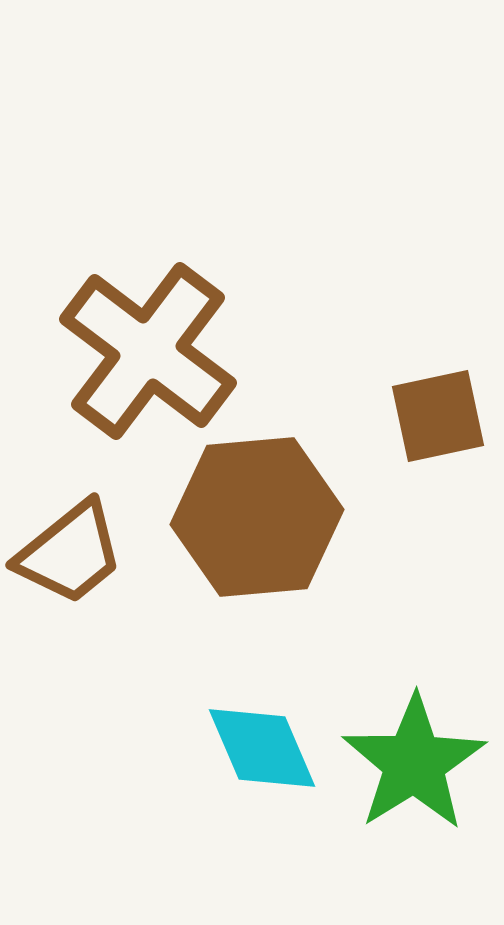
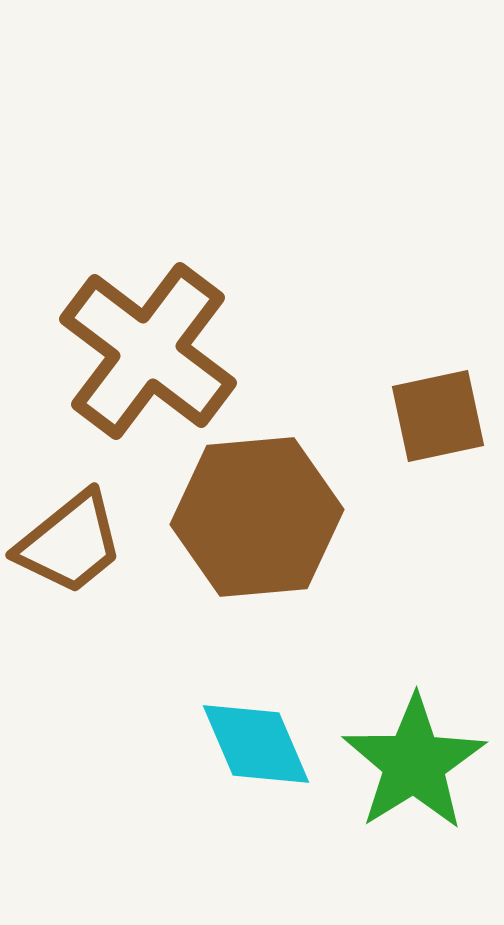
brown trapezoid: moved 10 px up
cyan diamond: moved 6 px left, 4 px up
